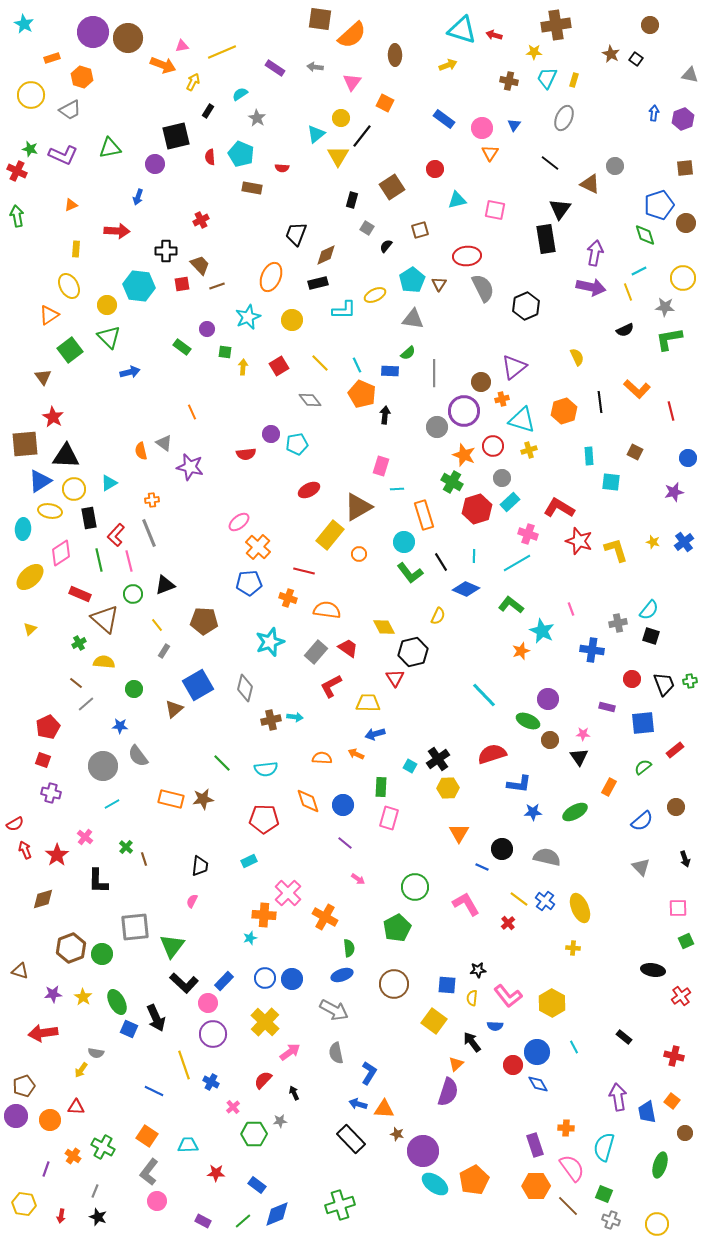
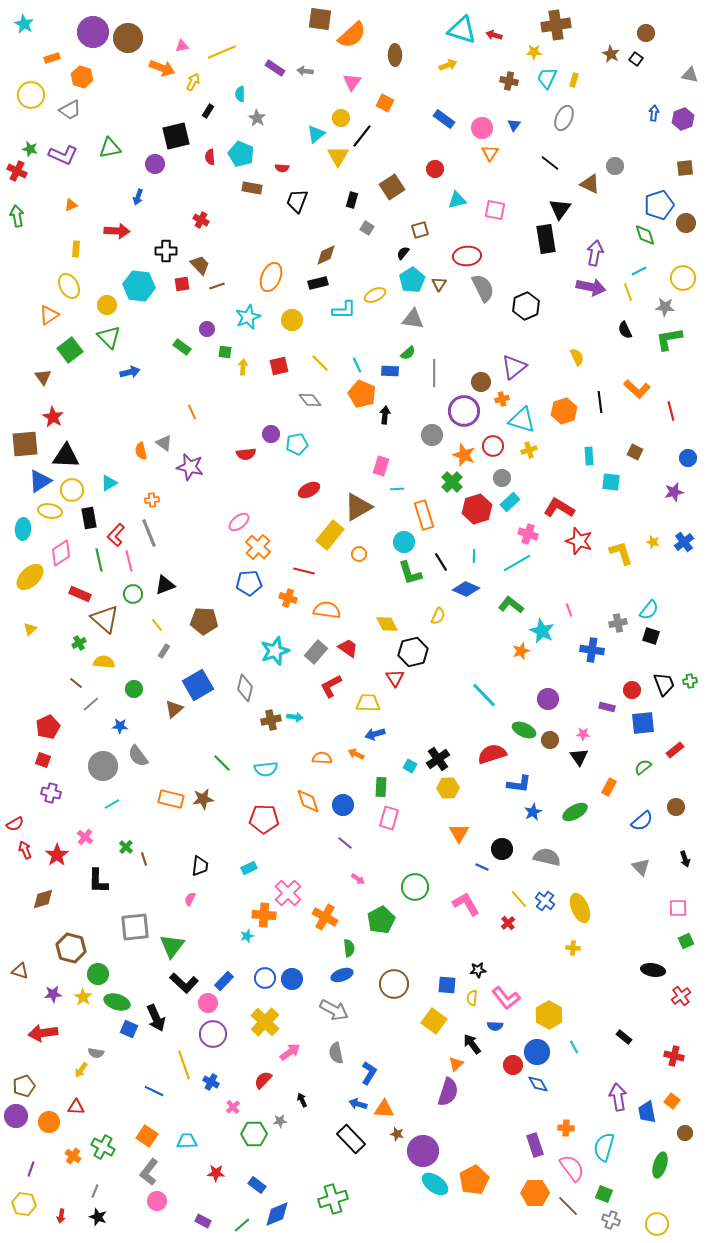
brown circle at (650, 25): moved 4 px left, 8 px down
orange arrow at (163, 65): moved 1 px left, 3 px down
gray arrow at (315, 67): moved 10 px left, 4 px down
cyan semicircle at (240, 94): rotated 56 degrees counterclockwise
red cross at (201, 220): rotated 35 degrees counterclockwise
black trapezoid at (296, 234): moved 1 px right, 33 px up
black semicircle at (386, 246): moved 17 px right, 7 px down
black semicircle at (625, 330): rotated 90 degrees clockwise
red square at (279, 366): rotated 18 degrees clockwise
gray circle at (437, 427): moved 5 px left, 8 px down
green cross at (452, 482): rotated 15 degrees clockwise
yellow circle at (74, 489): moved 2 px left, 1 px down
yellow L-shape at (616, 550): moved 5 px right, 3 px down
green L-shape at (410, 573): rotated 20 degrees clockwise
pink line at (571, 609): moved 2 px left, 1 px down
yellow diamond at (384, 627): moved 3 px right, 3 px up
cyan star at (270, 642): moved 5 px right, 9 px down
red circle at (632, 679): moved 11 px down
gray line at (86, 704): moved 5 px right
green ellipse at (528, 721): moved 4 px left, 9 px down
blue star at (533, 812): rotated 24 degrees counterclockwise
cyan rectangle at (249, 861): moved 7 px down
yellow line at (519, 899): rotated 12 degrees clockwise
pink semicircle at (192, 901): moved 2 px left, 2 px up
green pentagon at (397, 928): moved 16 px left, 8 px up
cyan star at (250, 938): moved 3 px left, 2 px up
brown hexagon at (71, 948): rotated 24 degrees counterclockwise
green circle at (102, 954): moved 4 px left, 20 px down
pink L-shape at (508, 996): moved 2 px left, 2 px down
green ellipse at (117, 1002): rotated 45 degrees counterclockwise
yellow hexagon at (552, 1003): moved 3 px left, 12 px down
black arrow at (472, 1042): moved 2 px down
black arrow at (294, 1093): moved 8 px right, 7 px down
orange circle at (50, 1120): moved 1 px left, 2 px down
cyan trapezoid at (188, 1145): moved 1 px left, 4 px up
purple line at (46, 1169): moved 15 px left
orange hexagon at (536, 1186): moved 1 px left, 7 px down
green cross at (340, 1205): moved 7 px left, 6 px up
green line at (243, 1221): moved 1 px left, 4 px down
